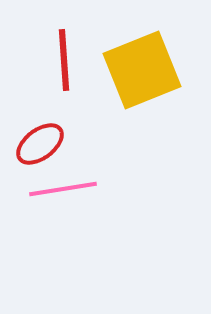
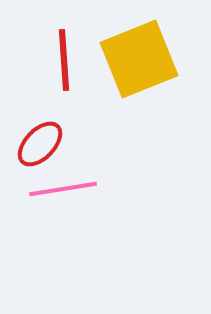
yellow square: moved 3 px left, 11 px up
red ellipse: rotated 9 degrees counterclockwise
